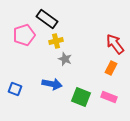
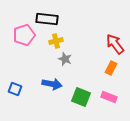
black rectangle: rotated 30 degrees counterclockwise
